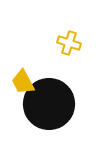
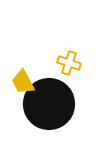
yellow cross: moved 20 px down
